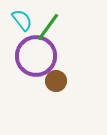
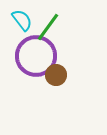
brown circle: moved 6 px up
